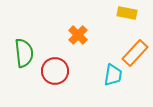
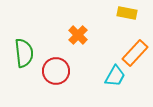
red circle: moved 1 px right
cyan trapezoid: moved 2 px right, 1 px down; rotated 20 degrees clockwise
